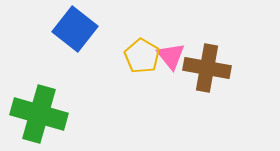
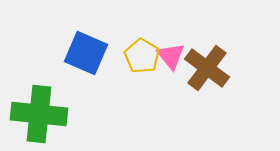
blue square: moved 11 px right, 24 px down; rotated 15 degrees counterclockwise
brown cross: rotated 27 degrees clockwise
green cross: rotated 10 degrees counterclockwise
